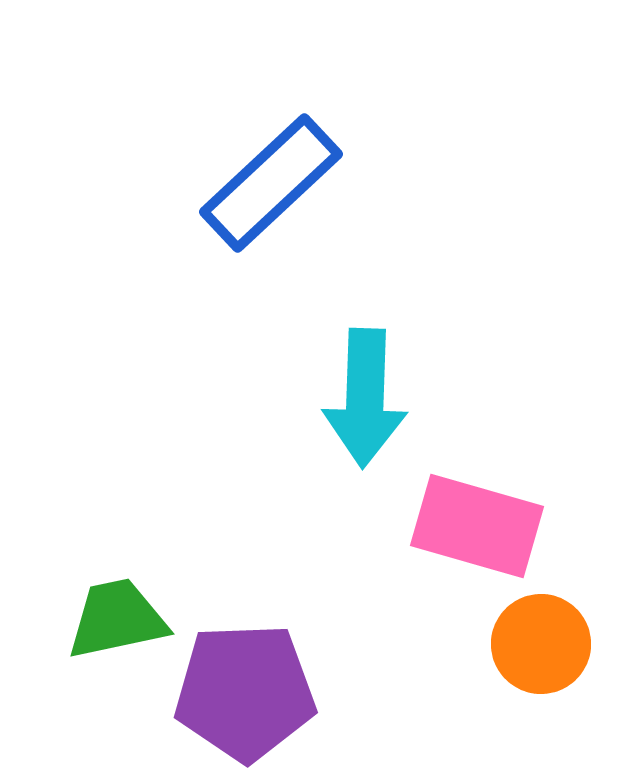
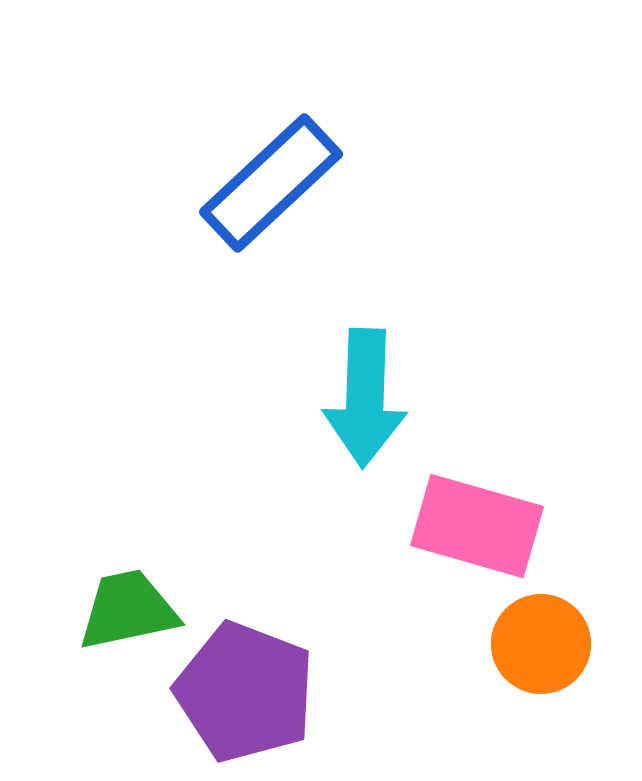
green trapezoid: moved 11 px right, 9 px up
purple pentagon: rotated 23 degrees clockwise
